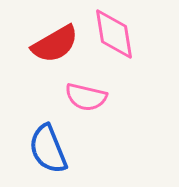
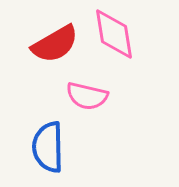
pink semicircle: moved 1 px right, 1 px up
blue semicircle: moved 2 px up; rotated 21 degrees clockwise
